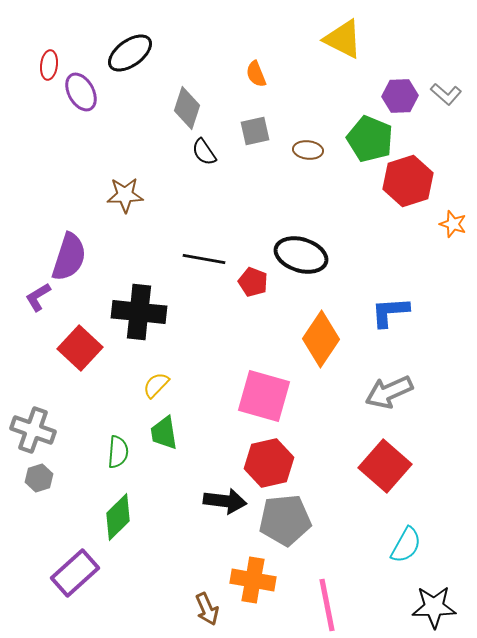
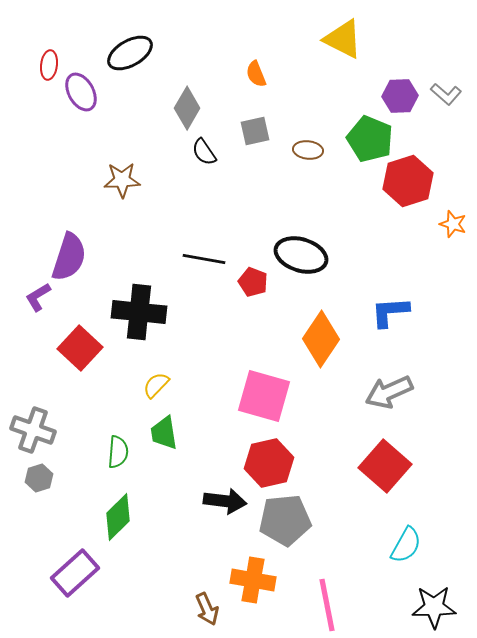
black ellipse at (130, 53): rotated 6 degrees clockwise
gray diamond at (187, 108): rotated 12 degrees clockwise
brown star at (125, 195): moved 3 px left, 15 px up
